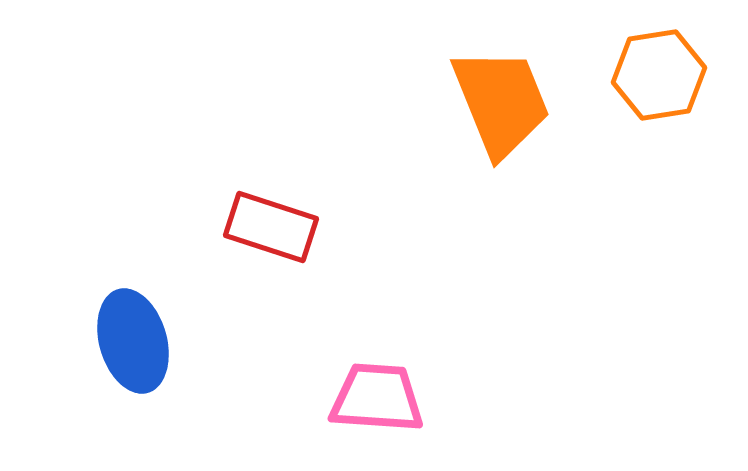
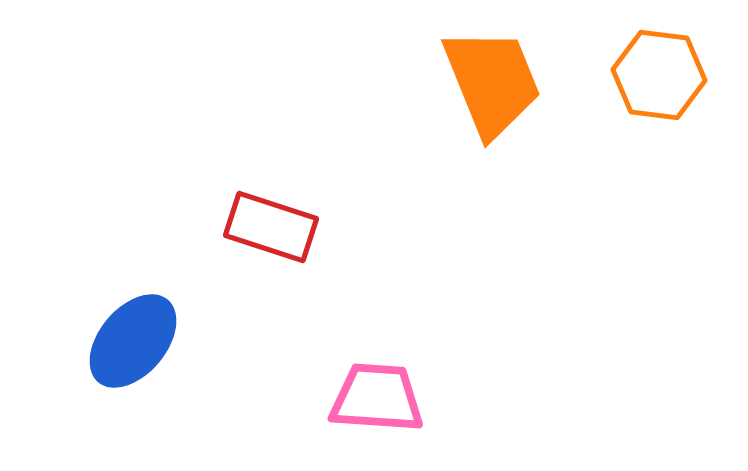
orange hexagon: rotated 16 degrees clockwise
orange trapezoid: moved 9 px left, 20 px up
blue ellipse: rotated 56 degrees clockwise
